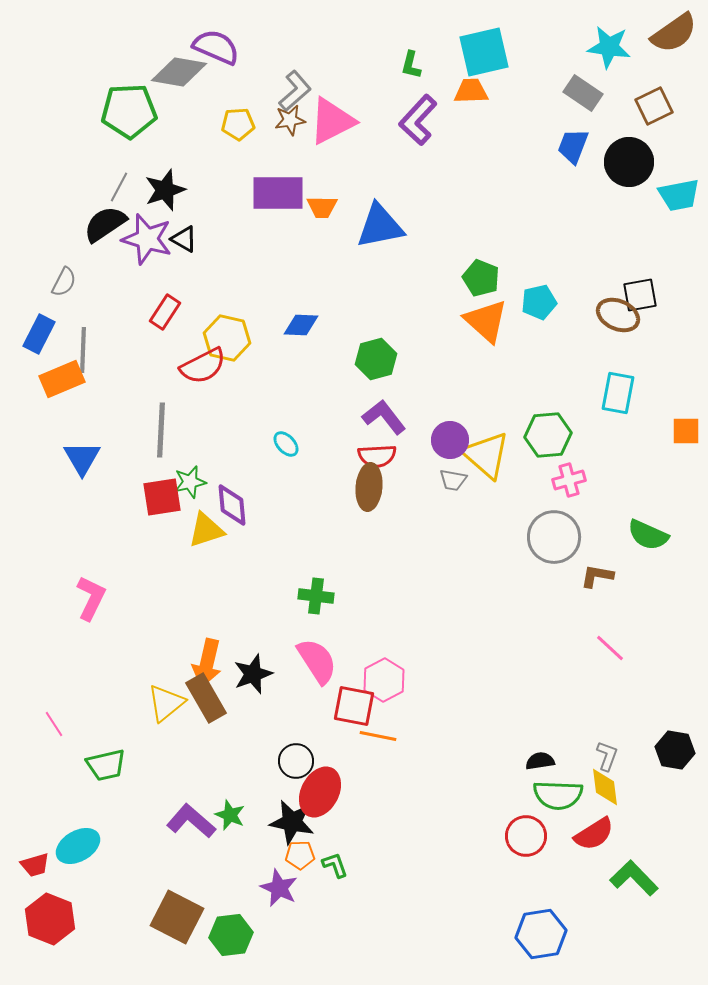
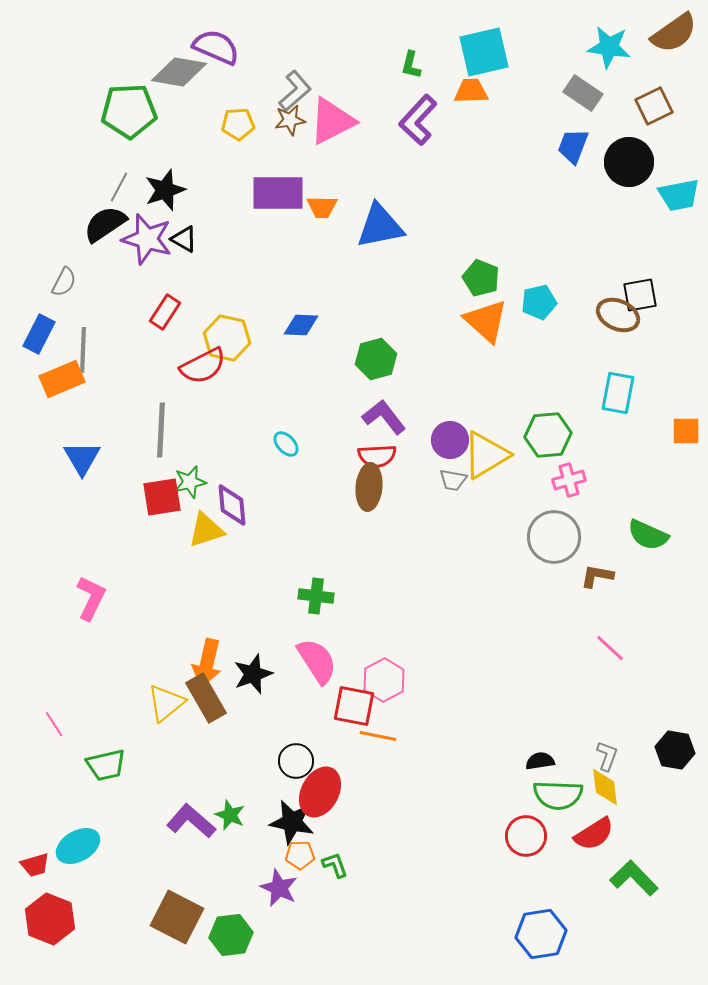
yellow triangle at (486, 455): rotated 48 degrees clockwise
